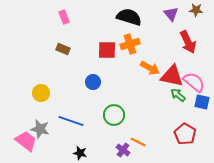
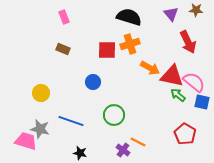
pink trapezoid: rotated 20 degrees counterclockwise
